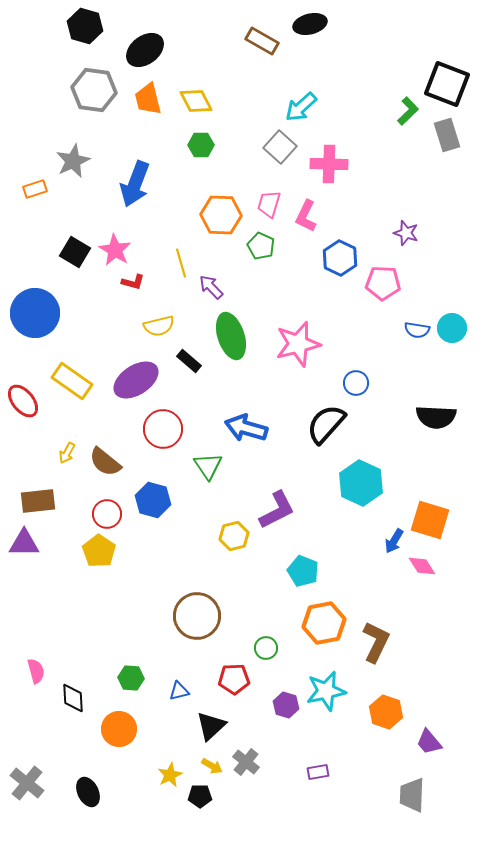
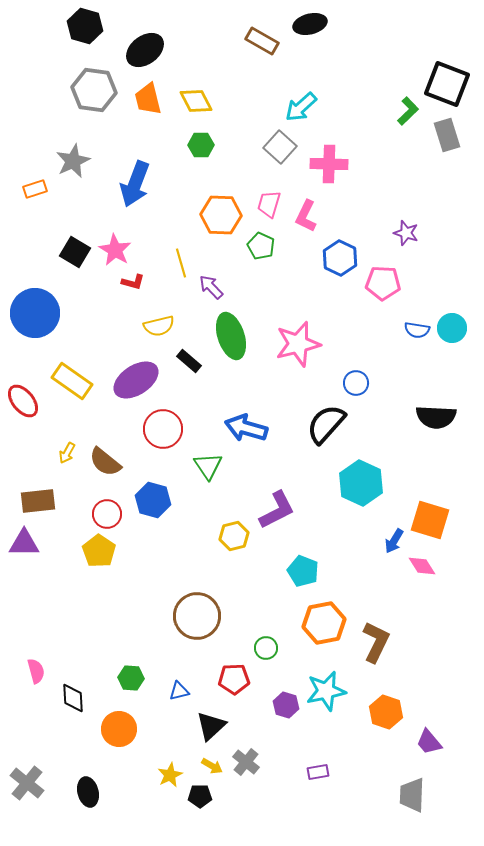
black ellipse at (88, 792): rotated 12 degrees clockwise
